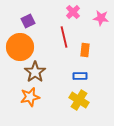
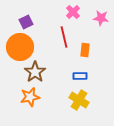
purple square: moved 2 px left, 1 px down
